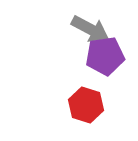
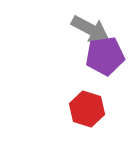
red hexagon: moved 1 px right, 4 px down
